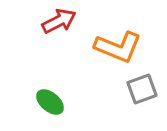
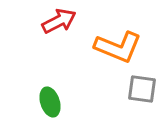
gray square: rotated 28 degrees clockwise
green ellipse: rotated 32 degrees clockwise
